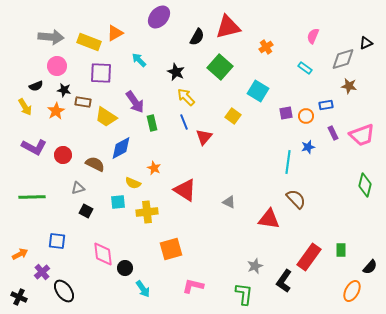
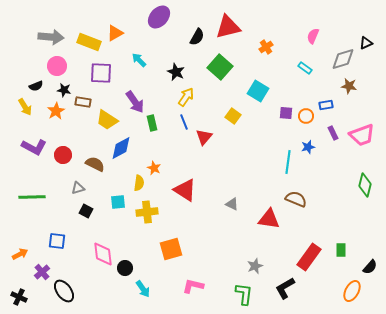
yellow arrow at (186, 97): rotated 78 degrees clockwise
purple square at (286, 113): rotated 16 degrees clockwise
yellow trapezoid at (106, 117): moved 1 px right, 3 px down
yellow semicircle at (133, 183): moved 6 px right; rotated 105 degrees counterclockwise
brown semicircle at (296, 199): rotated 25 degrees counterclockwise
gray triangle at (229, 202): moved 3 px right, 2 px down
black L-shape at (284, 281): moved 1 px right, 7 px down; rotated 25 degrees clockwise
